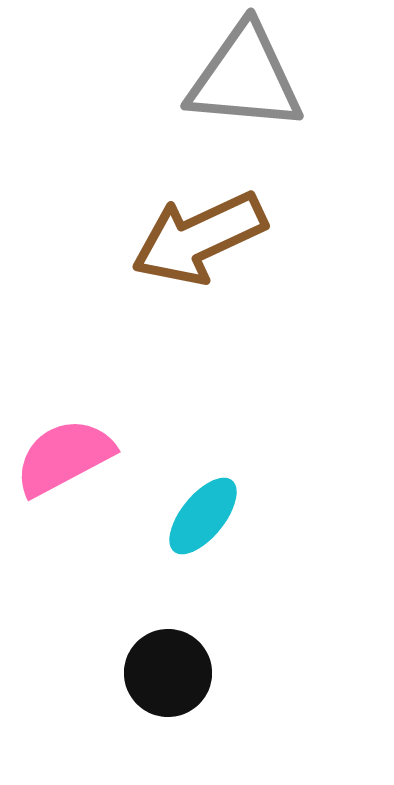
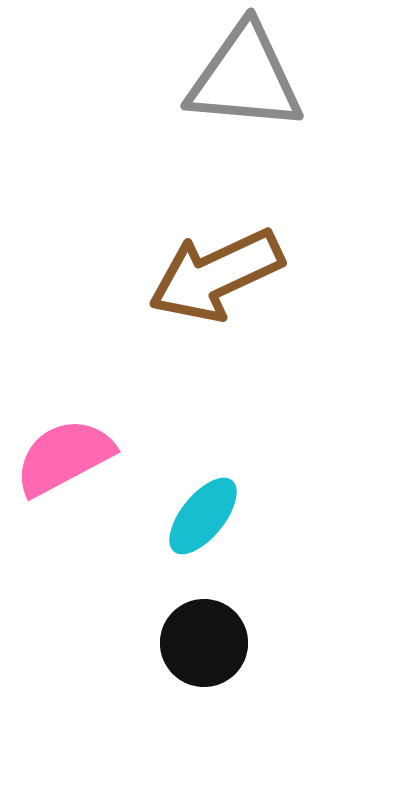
brown arrow: moved 17 px right, 37 px down
black circle: moved 36 px right, 30 px up
